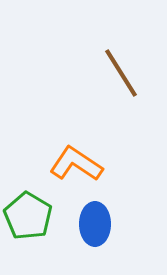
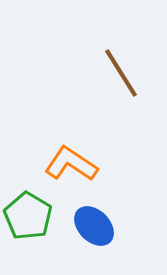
orange L-shape: moved 5 px left
blue ellipse: moved 1 px left, 2 px down; rotated 45 degrees counterclockwise
